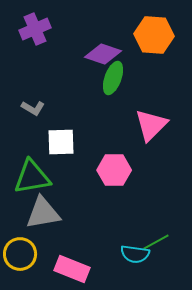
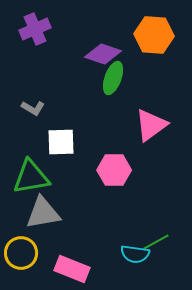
pink triangle: rotated 9 degrees clockwise
green triangle: moved 1 px left
yellow circle: moved 1 px right, 1 px up
